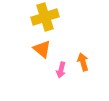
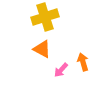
orange triangle: rotated 12 degrees counterclockwise
pink arrow: rotated 28 degrees clockwise
